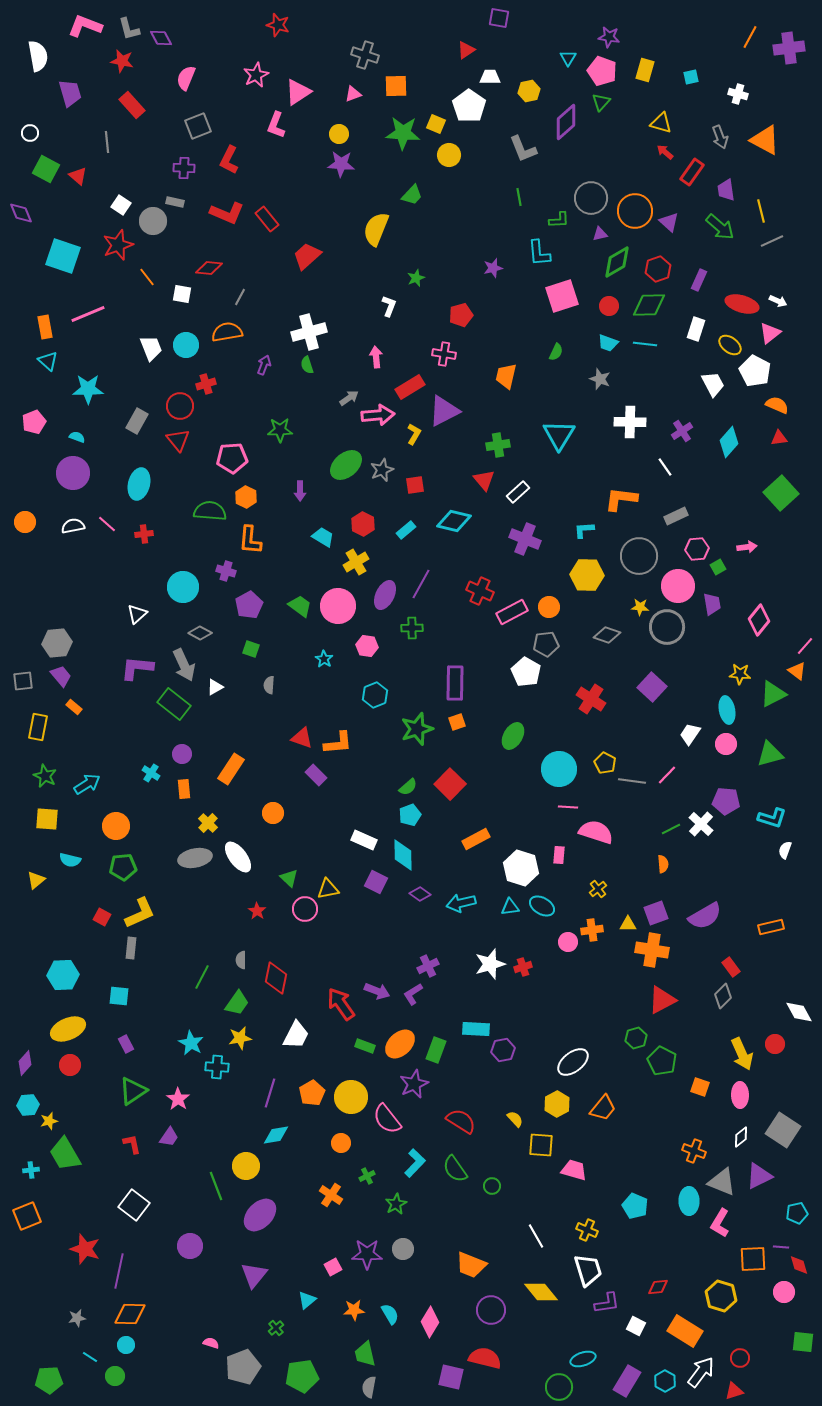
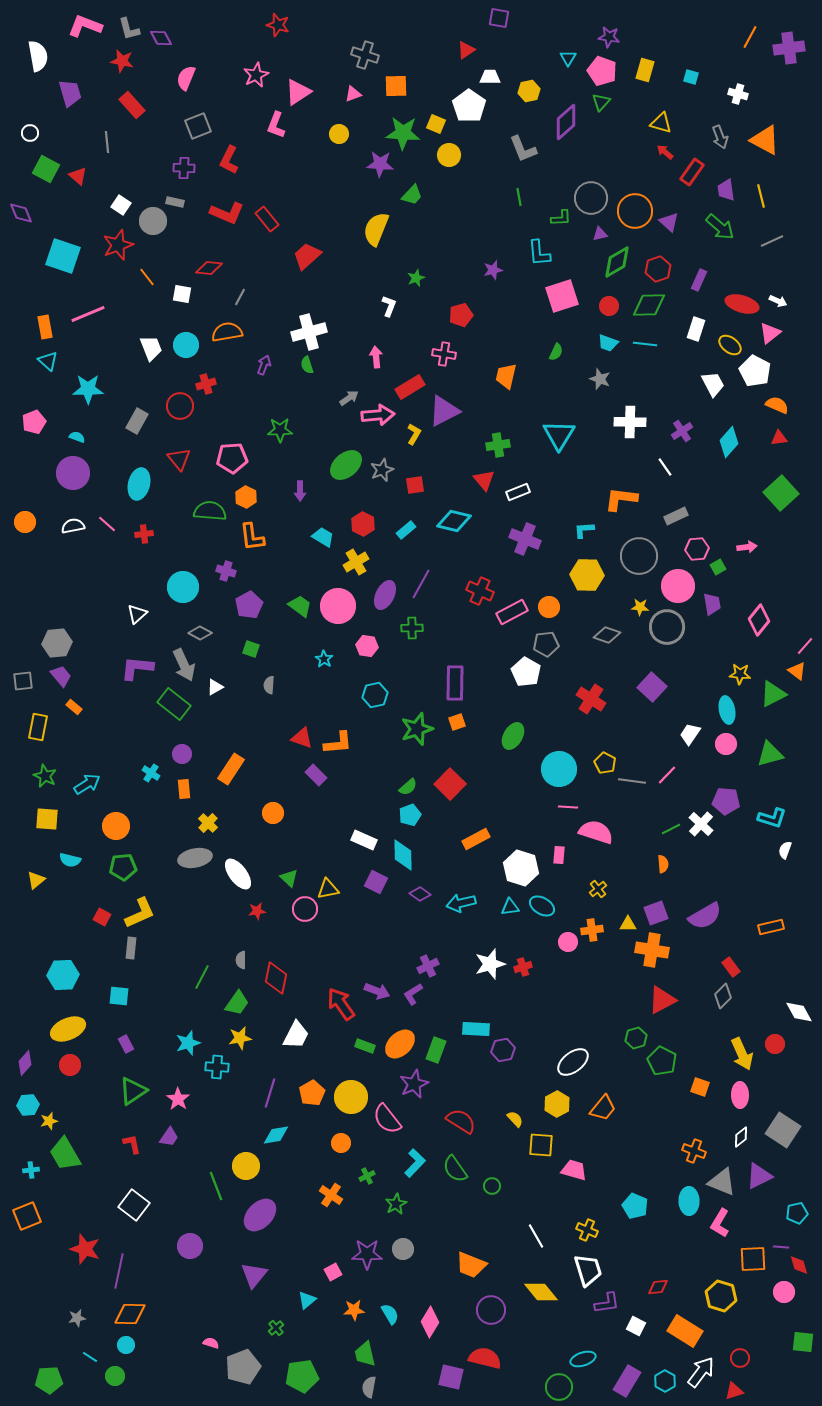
cyan square at (691, 77): rotated 28 degrees clockwise
purple star at (341, 164): moved 39 px right
yellow line at (761, 211): moved 15 px up
green L-shape at (559, 220): moved 2 px right, 2 px up
purple star at (493, 268): moved 2 px down
red triangle at (178, 440): moved 1 px right, 19 px down
white rectangle at (518, 492): rotated 20 degrees clockwise
orange L-shape at (250, 540): moved 2 px right, 3 px up; rotated 12 degrees counterclockwise
cyan hexagon at (375, 695): rotated 10 degrees clockwise
white ellipse at (238, 857): moved 17 px down
red star at (257, 911): rotated 30 degrees clockwise
cyan star at (191, 1043): moved 3 px left; rotated 25 degrees clockwise
pink square at (333, 1267): moved 5 px down
